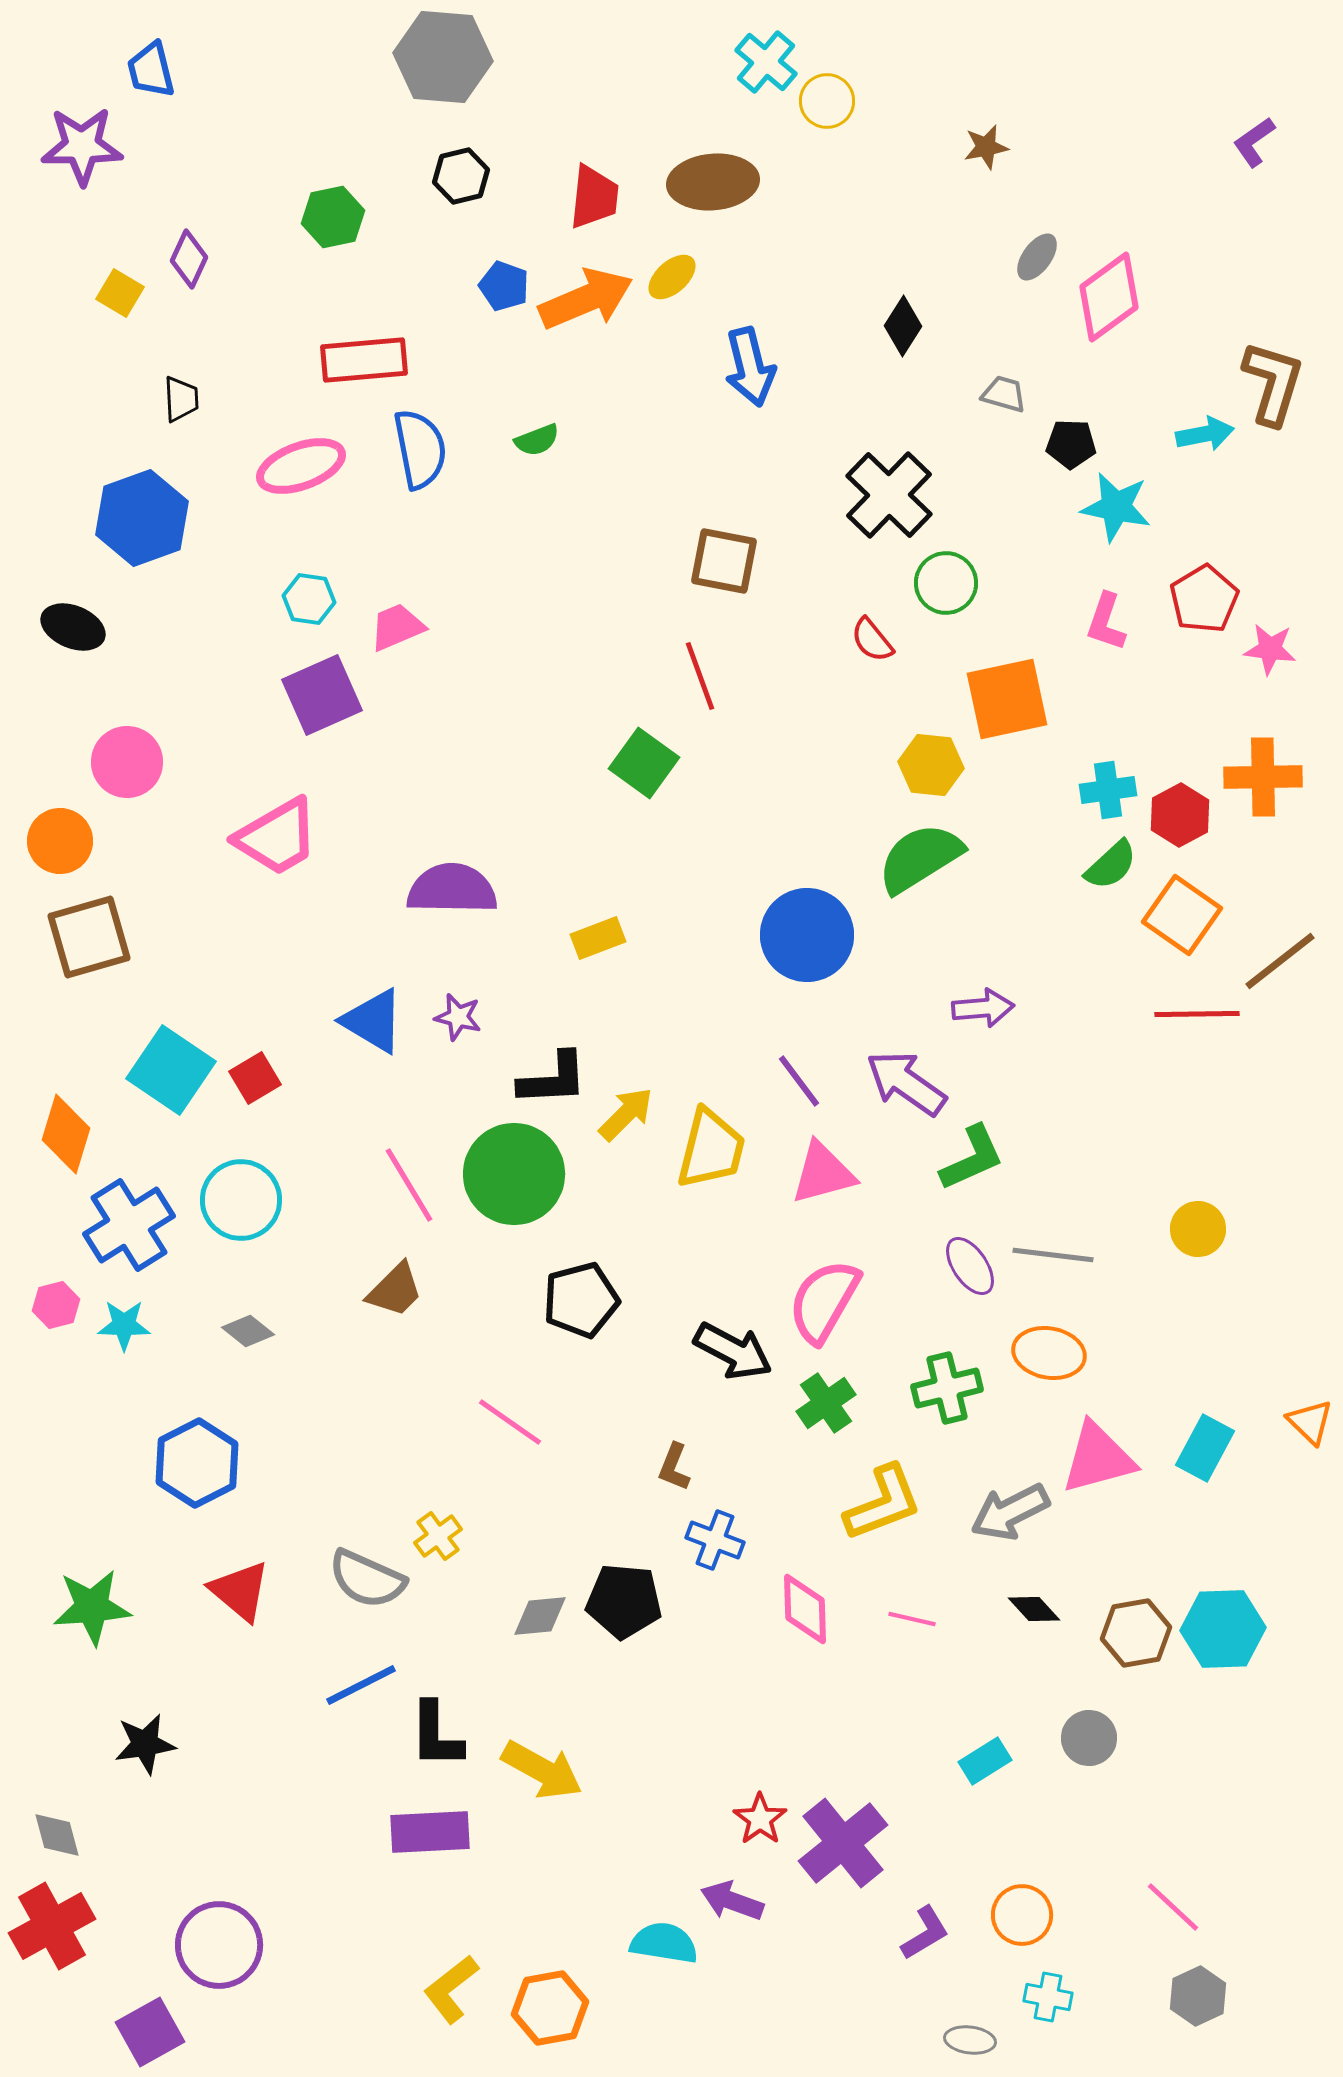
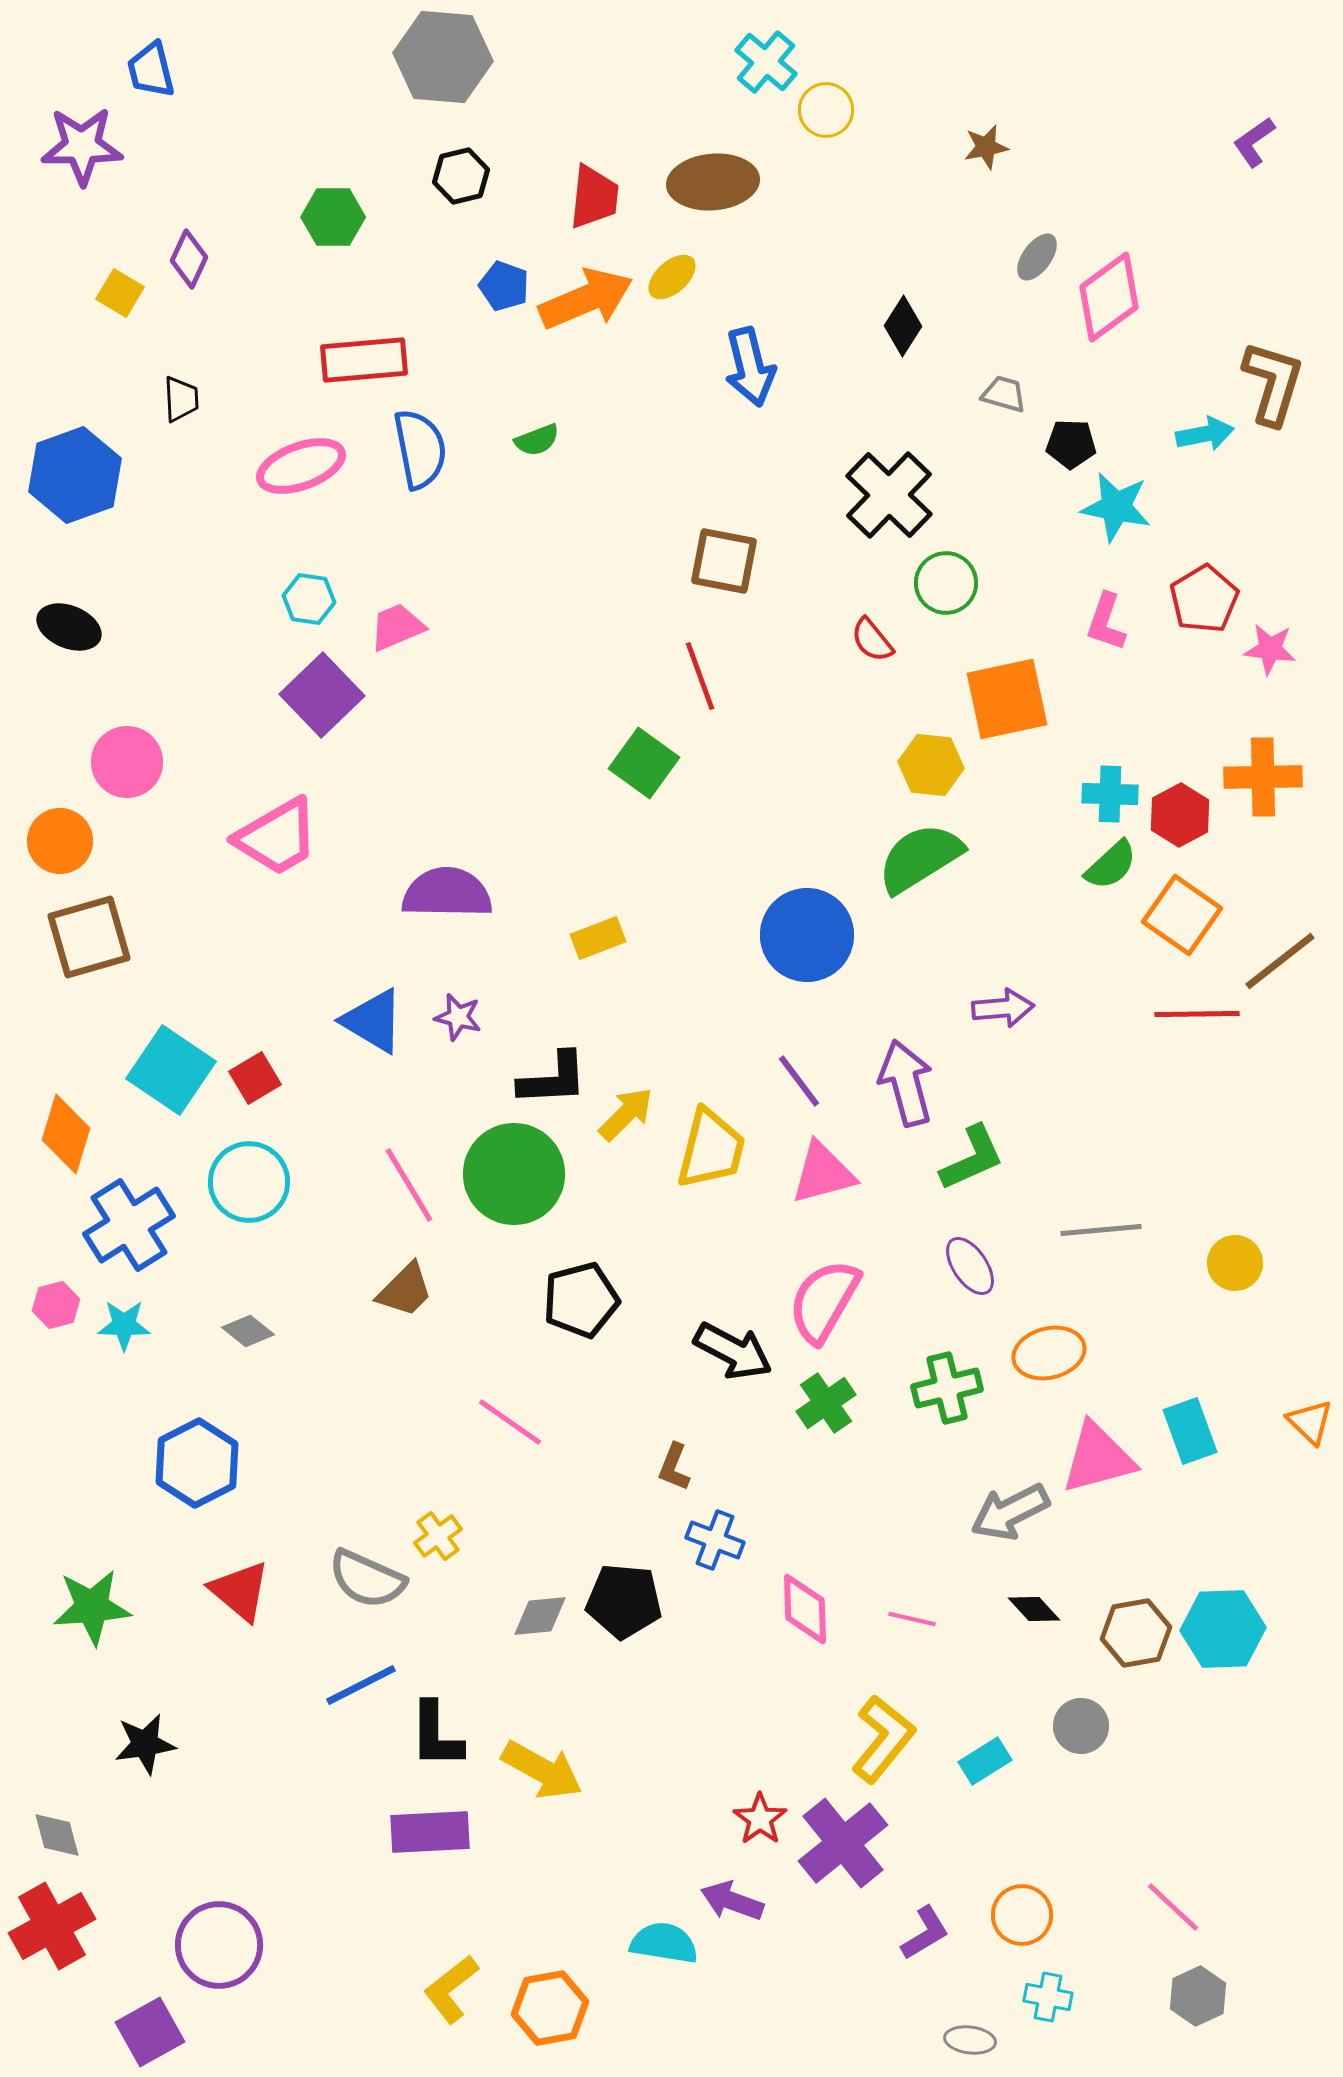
yellow circle at (827, 101): moved 1 px left, 9 px down
green hexagon at (333, 217): rotated 12 degrees clockwise
blue hexagon at (142, 518): moved 67 px left, 43 px up
black ellipse at (73, 627): moved 4 px left
purple square at (322, 695): rotated 20 degrees counterclockwise
cyan cross at (1108, 790): moved 2 px right, 4 px down; rotated 10 degrees clockwise
purple semicircle at (452, 889): moved 5 px left, 4 px down
purple arrow at (983, 1008): moved 20 px right
purple arrow at (906, 1083): rotated 40 degrees clockwise
cyan circle at (241, 1200): moved 8 px right, 18 px up
yellow circle at (1198, 1229): moved 37 px right, 34 px down
gray line at (1053, 1255): moved 48 px right, 25 px up; rotated 12 degrees counterclockwise
brown trapezoid at (395, 1290): moved 10 px right
orange ellipse at (1049, 1353): rotated 24 degrees counterclockwise
cyan rectangle at (1205, 1448): moved 15 px left, 17 px up; rotated 48 degrees counterclockwise
yellow L-shape at (883, 1503): moved 236 px down; rotated 30 degrees counterclockwise
gray circle at (1089, 1738): moved 8 px left, 12 px up
